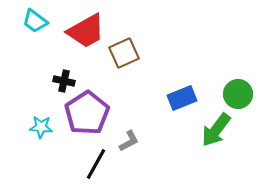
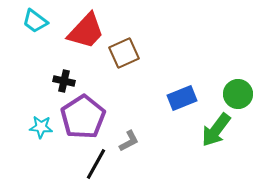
red trapezoid: rotated 18 degrees counterclockwise
purple pentagon: moved 4 px left, 4 px down
